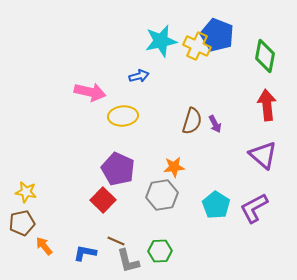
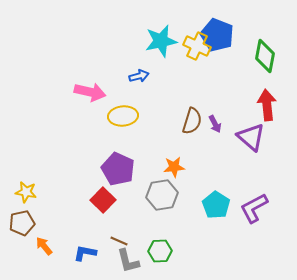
purple triangle: moved 12 px left, 18 px up
brown line: moved 3 px right
